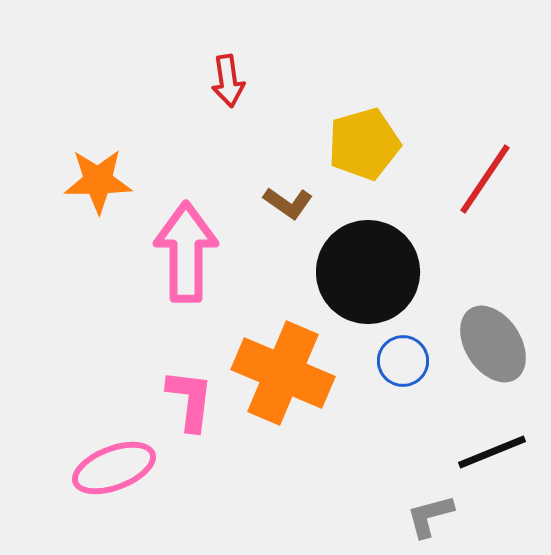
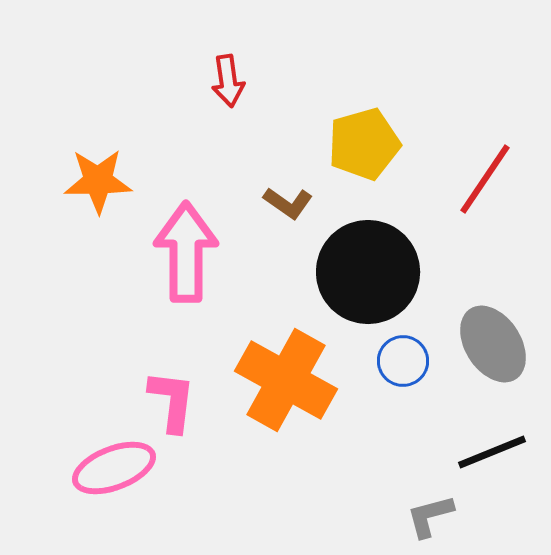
orange cross: moved 3 px right, 7 px down; rotated 6 degrees clockwise
pink L-shape: moved 18 px left, 1 px down
